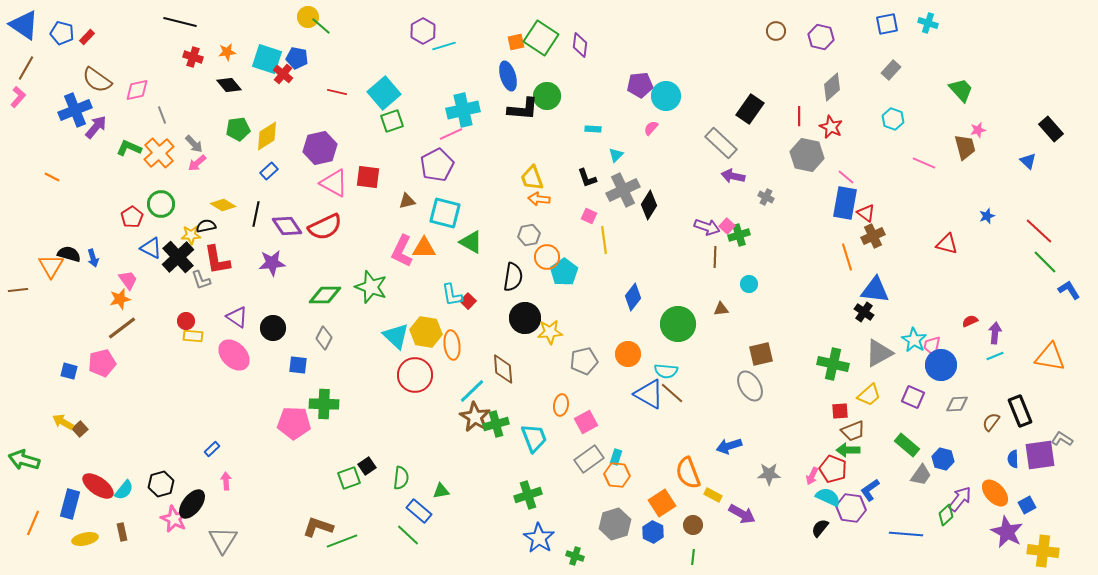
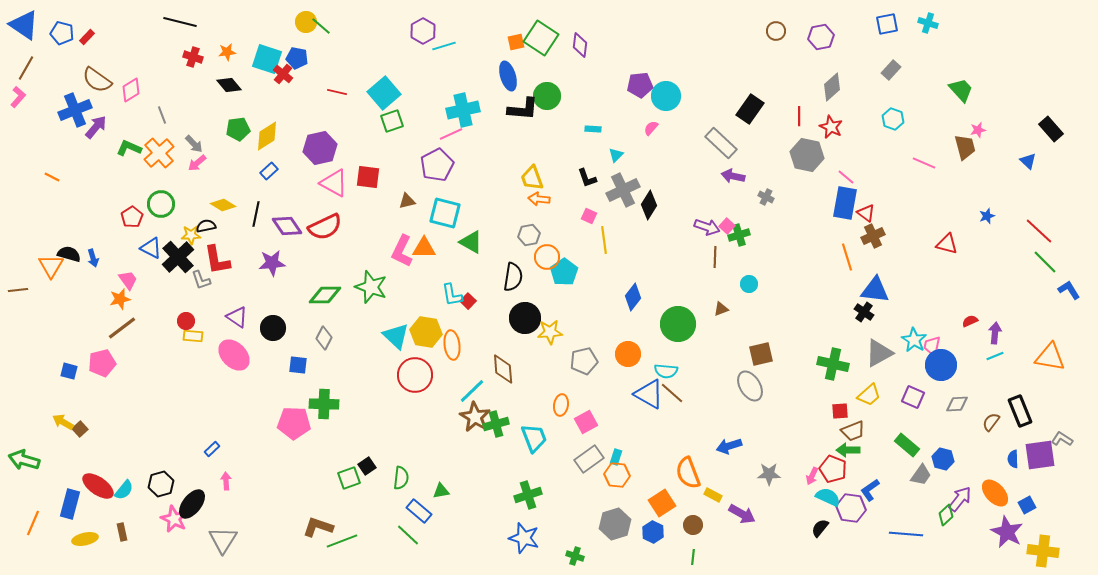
yellow circle at (308, 17): moved 2 px left, 5 px down
purple hexagon at (821, 37): rotated 25 degrees counterclockwise
pink diamond at (137, 90): moved 6 px left; rotated 20 degrees counterclockwise
brown triangle at (721, 309): rotated 14 degrees counterclockwise
blue star at (539, 538): moved 15 px left; rotated 16 degrees counterclockwise
